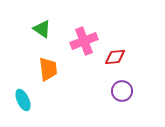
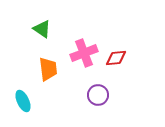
pink cross: moved 12 px down
red diamond: moved 1 px right, 1 px down
purple circle: moved 24 px left, 4 px down
cyan ellipse: moved 1 px down
